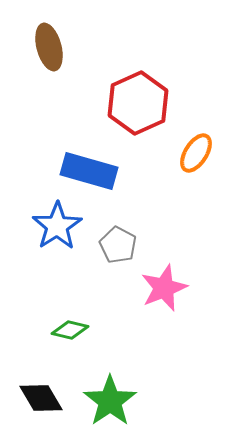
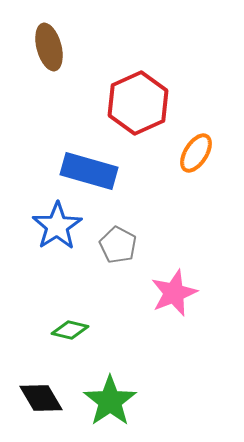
pink star: moved 10 px right, 5 px down
